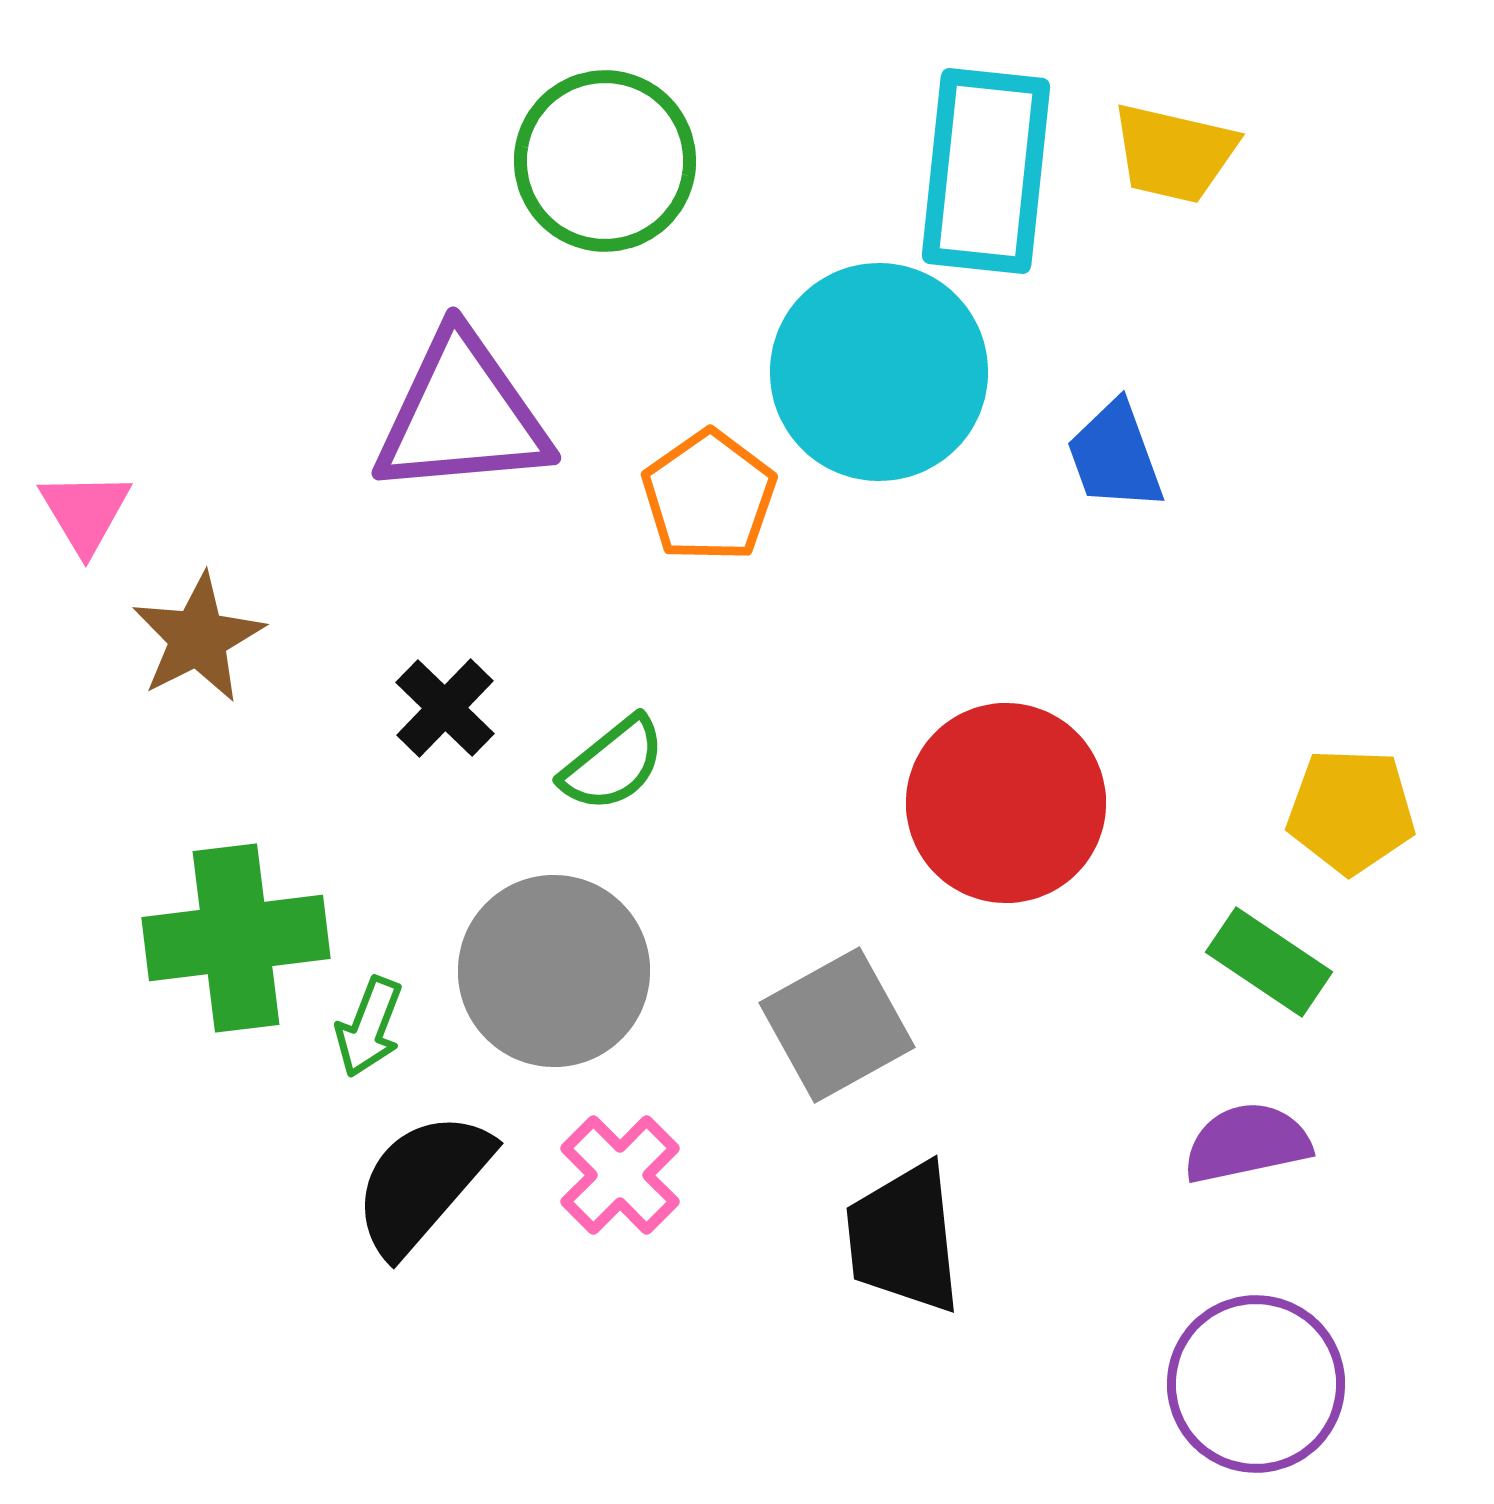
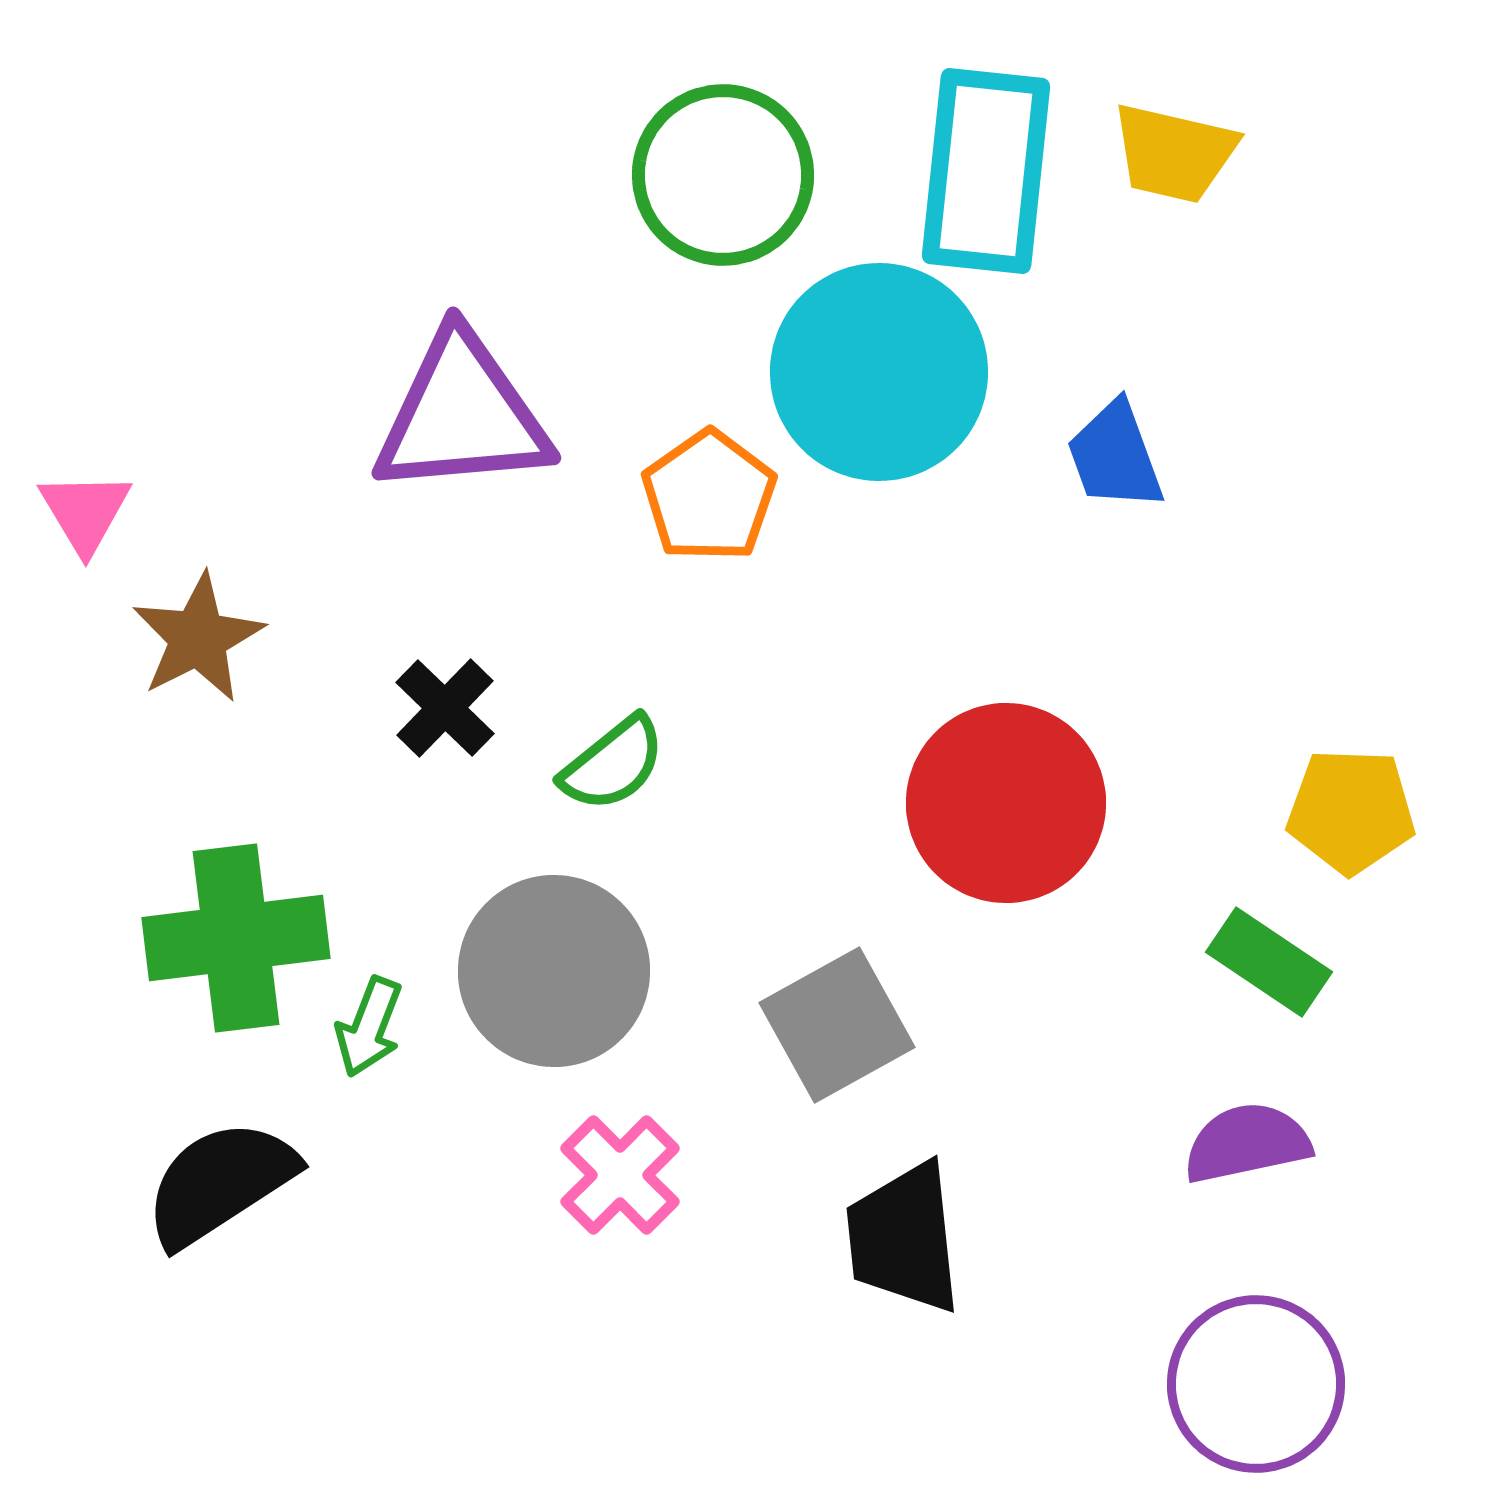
green circle: moved 118 px right, 14 px down
black semicircle: moved 202 px left; rotated 16 degrees clockwise
